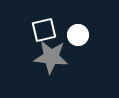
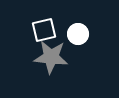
white circle: moved 1 px up
